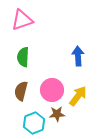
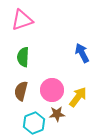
blue arrow: moved 4 px right, 3 px up; rotated 24 degrees counterclockwise
yellow arrow: moved 1 px down
